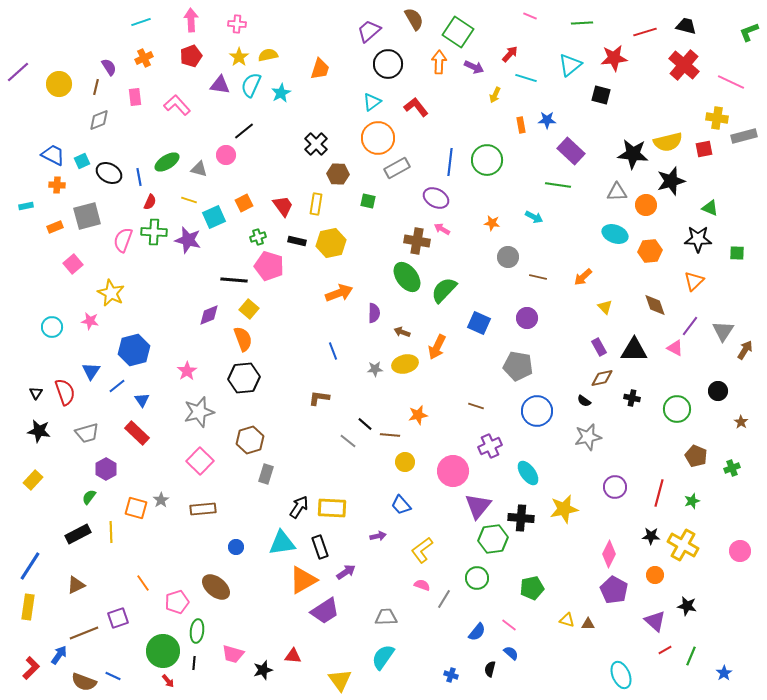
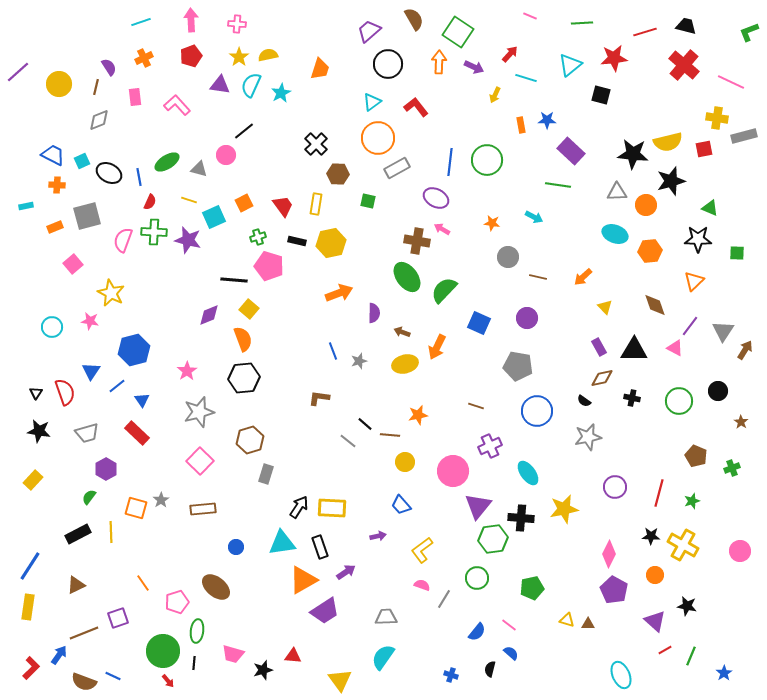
gray star at (375, 369): moved 16 px left, 8 px up; rotated 14 degrees counterclockwise
green circle at (677, 409): moved 2 px right, 8 px up
